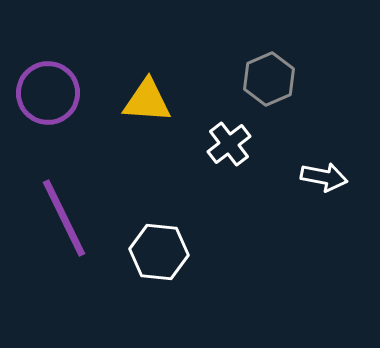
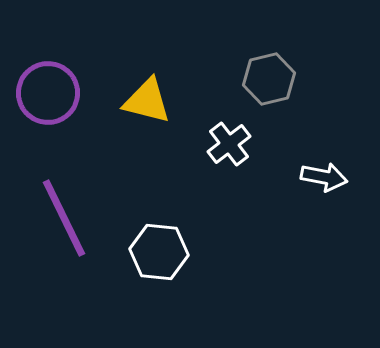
gray hexagon: rotated 9 degrees clockwise
yellow triangle: rotated 10 degrees clockwise
